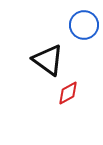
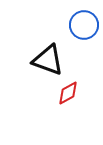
black triangle: rotated 16 degrees counterclockwise
